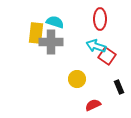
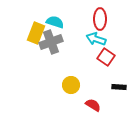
yellow rectangle: rotated 15 degrees clockwise
gray cross: rotated 20 degrees counterclockwise
cyan arrow: moved 7 px up
red square: moved 1 px left, 1 px down
yellow circle: moved 6 px left, 6 px down
black rectangle: rotated 64 degrees counterclockwise
red semicircle: rotated 56 degrees clockwise
